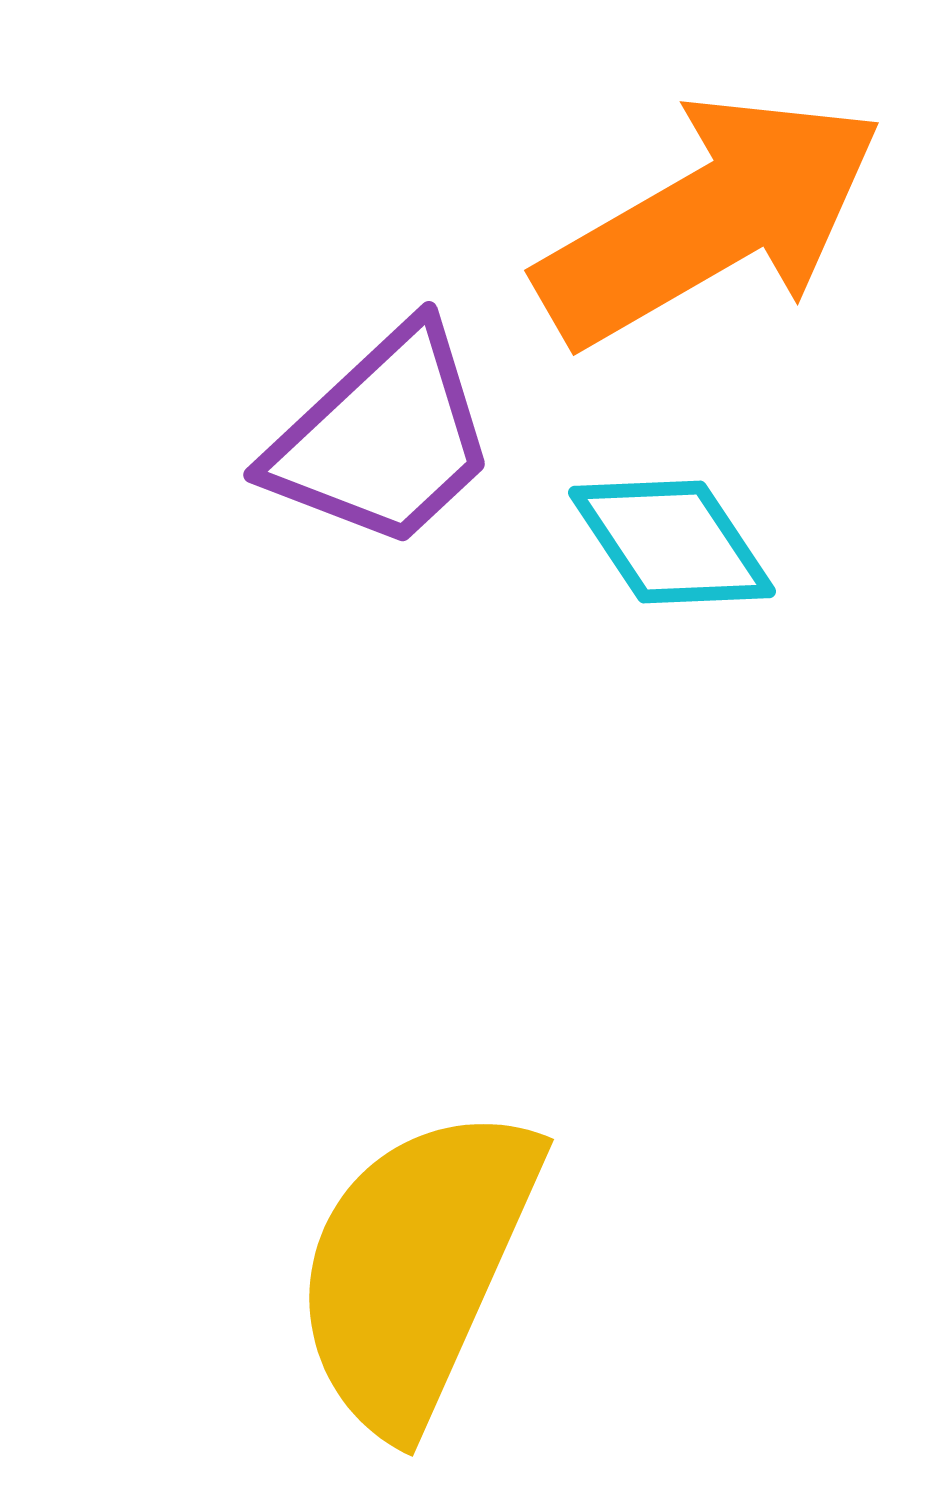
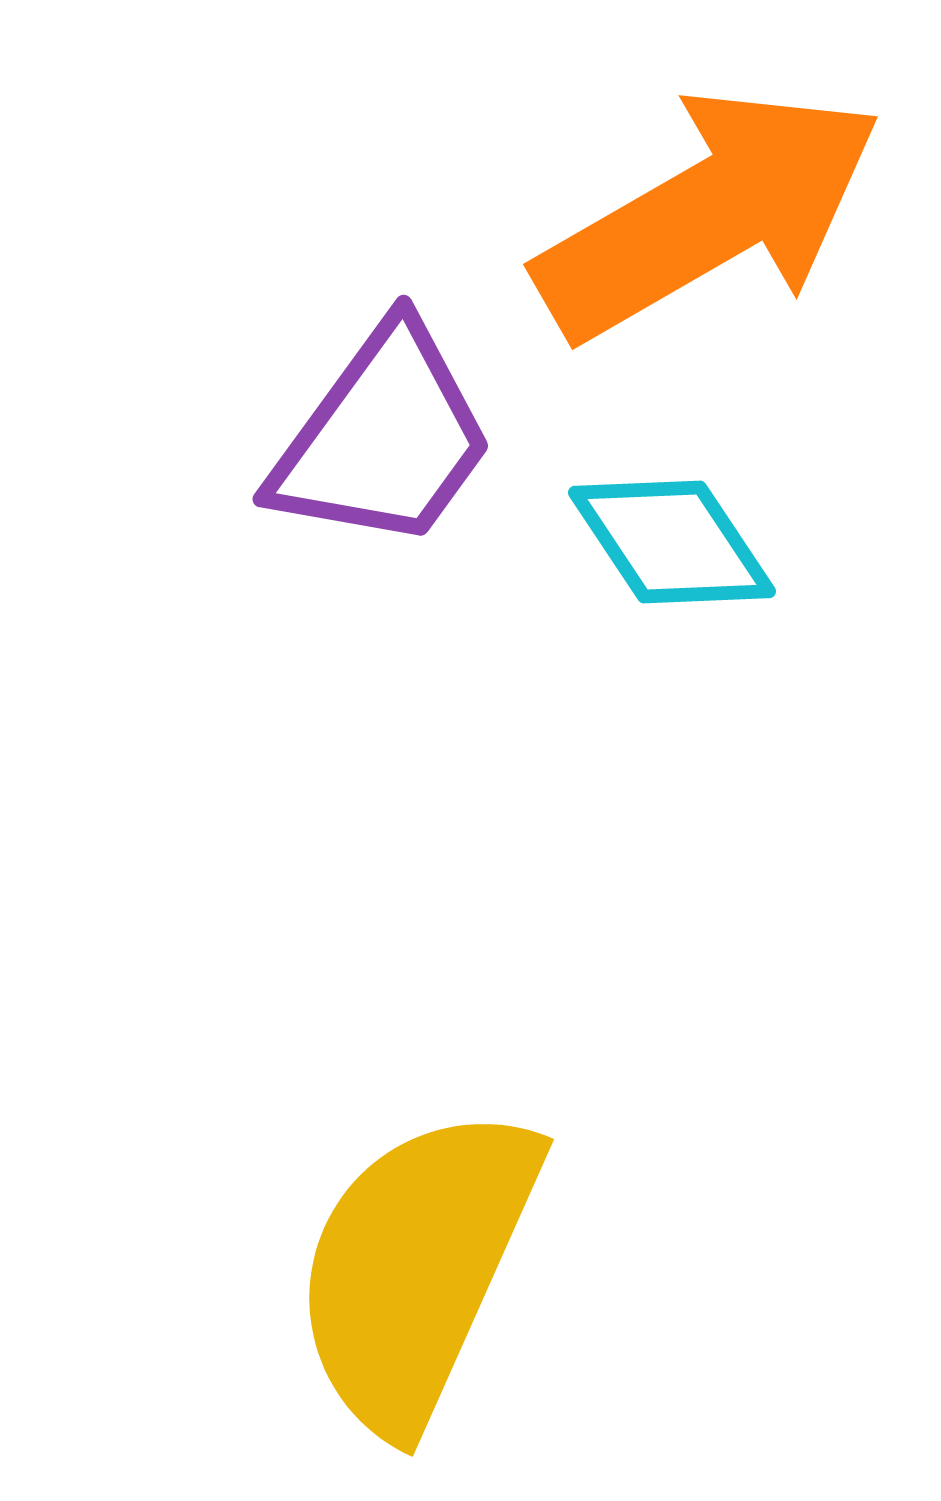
orange arrow: moved 1 px left, 6 px up
purple trapezoid: rotated 11 degrees counterclockwise
